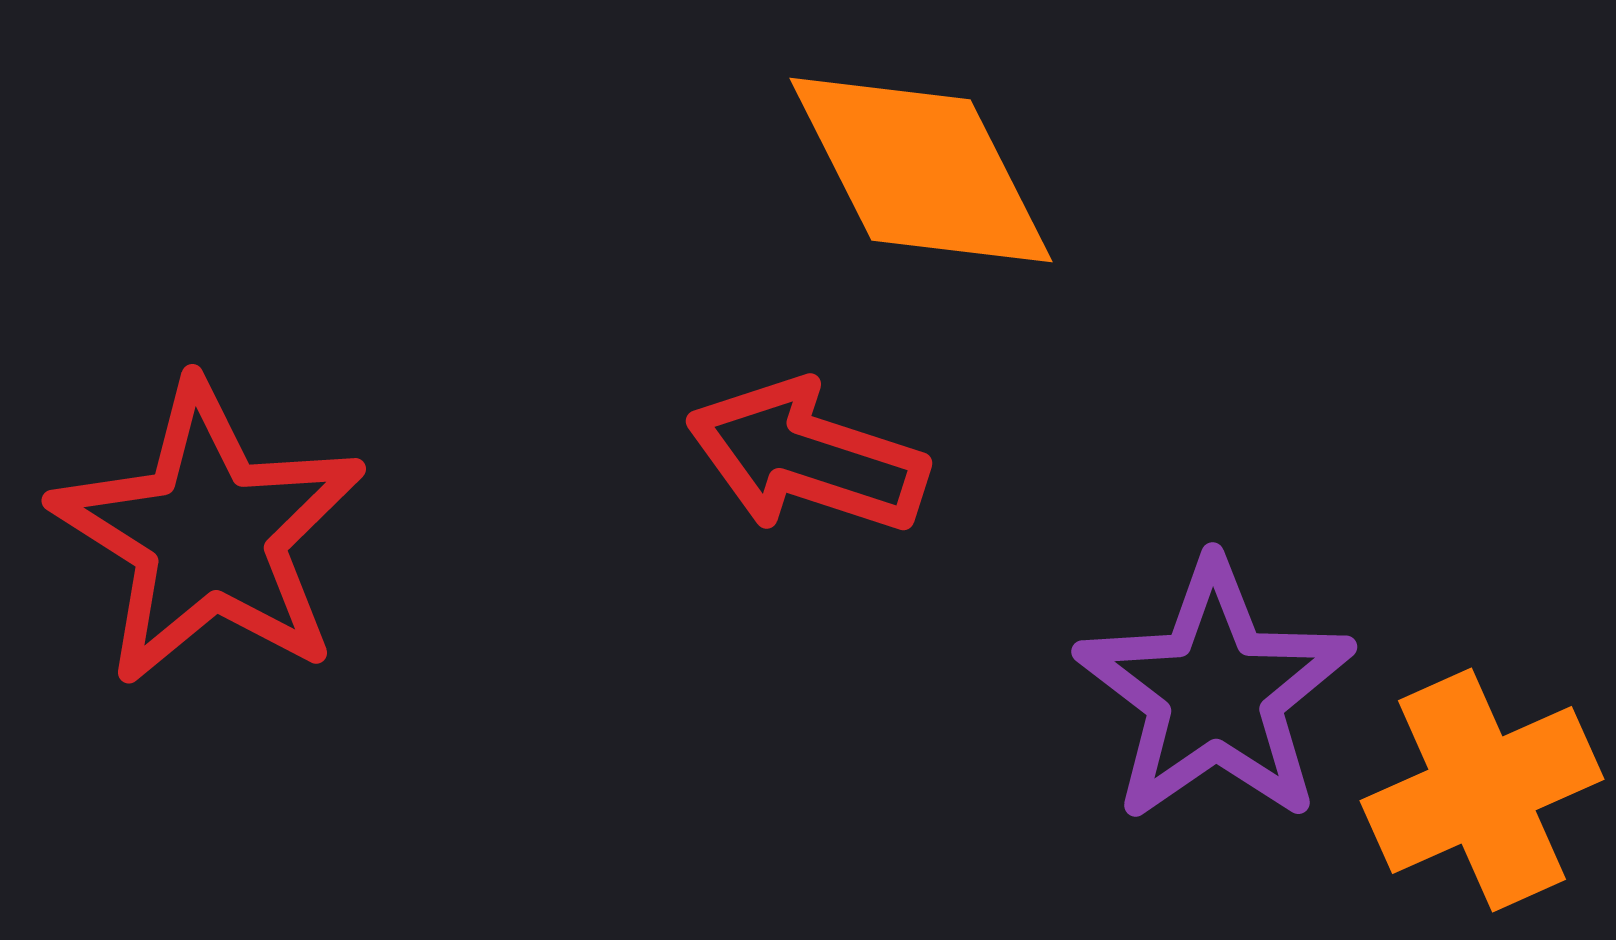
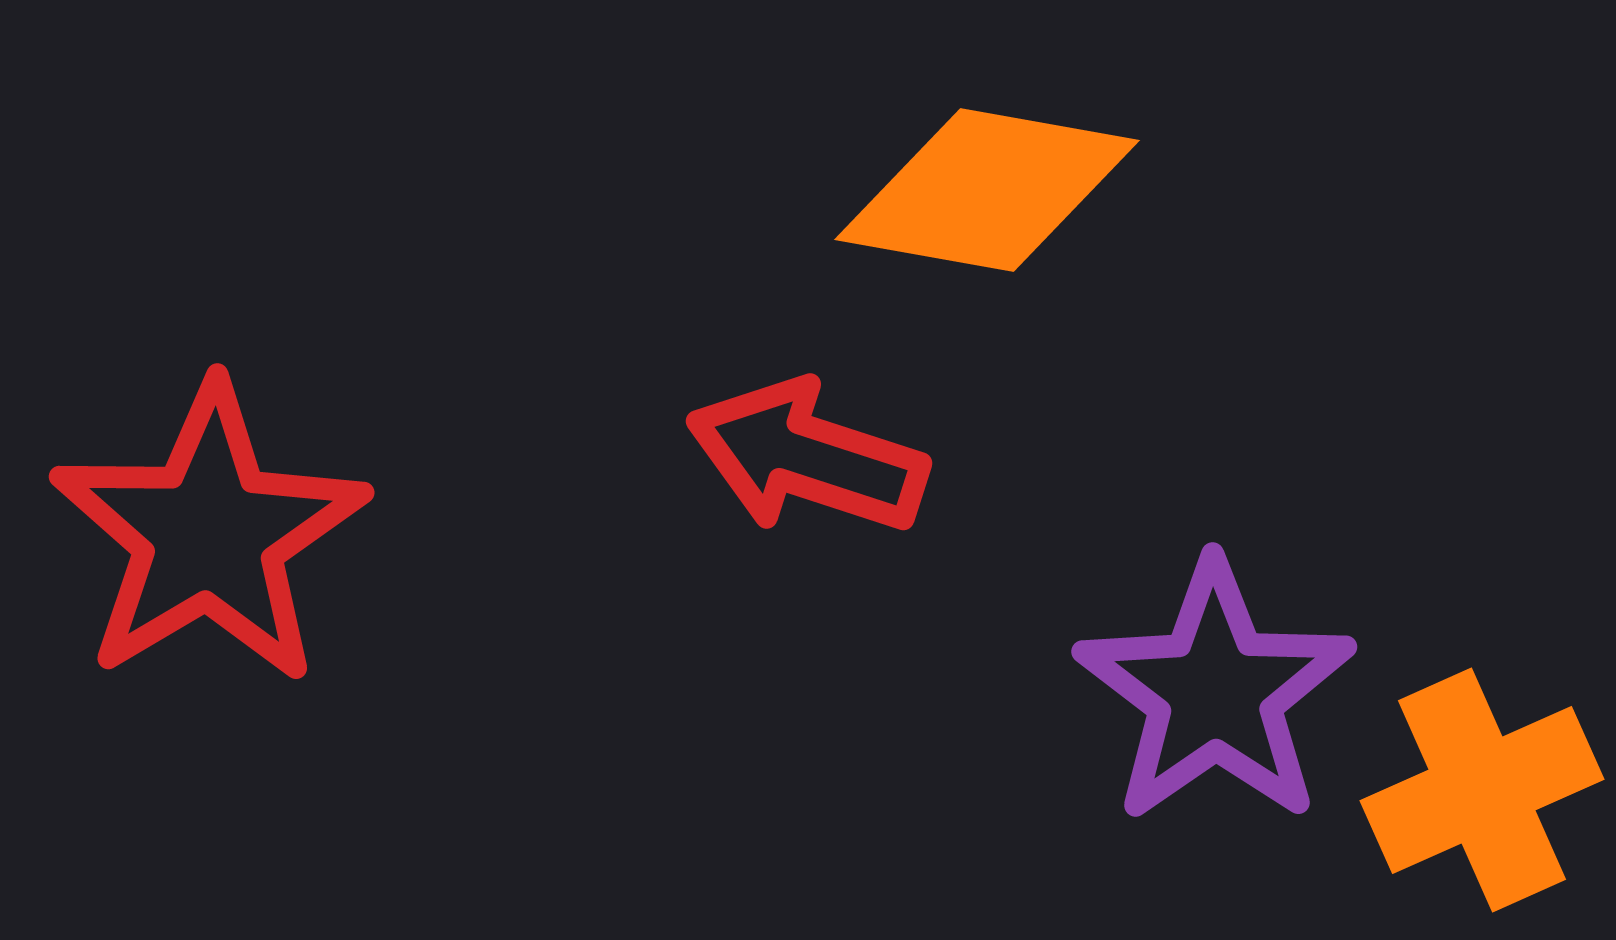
orange diamond: moved 66 px right, 20 px down; rotated 53 degrees counterclockwise
red star: rotated 9 degrees clockwise
